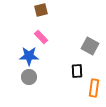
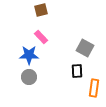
gray square: moved 5 px left, 2 px down
blue star: moved 1 px up
